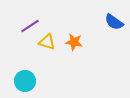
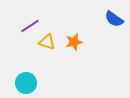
blue semicircle: moved 3 px up
orange star: rotated 24 degrees counterclockwise
cyan circle: moved 1 px right, 2 px down
